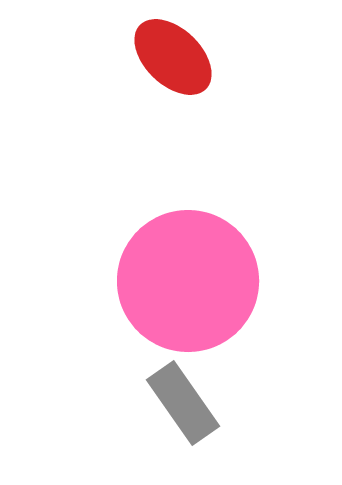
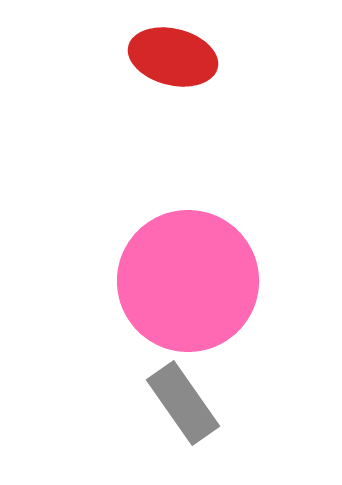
red ellipse: rotated 30 degrees counterclockwise
